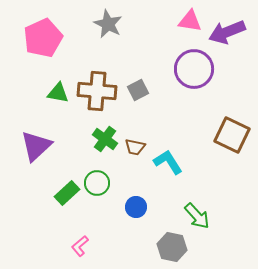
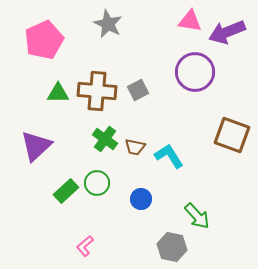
pink pentagon: moved 1 px right, 2 px down
purple circle: moved 1 px right, 3 px down
green triangle: rotated 10 degrees counterclockwise
brown square: rotated 6 degrees counterclockwise
cyan L-shape: moved 1 px right, 6 px up
green rectangle: moved 1 px left, 2 px up
blue circle: moved 5 px right, 8 px up
pink L-shape: moved 5 px right
